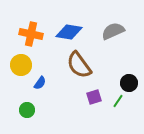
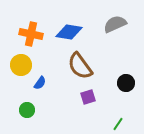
gray semicircle: moved 2 px right, 7 px up
brown semicircle: moved 1 px right, 1 px down
black circle: moved 3 px left
purple square: moved 6 px left
green line: moved 23 px down
